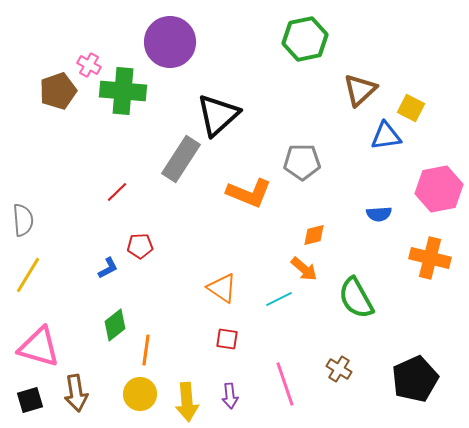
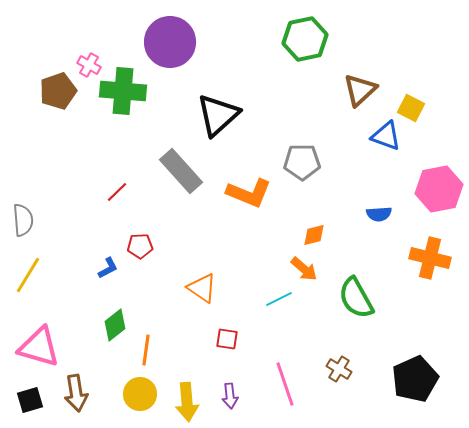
blue triangle: rotated 28 degrees clockwise
gray rectangle: moved 12 px down; rotated 75 degrees counterclockwise
orange triangle: moved 20 px left
